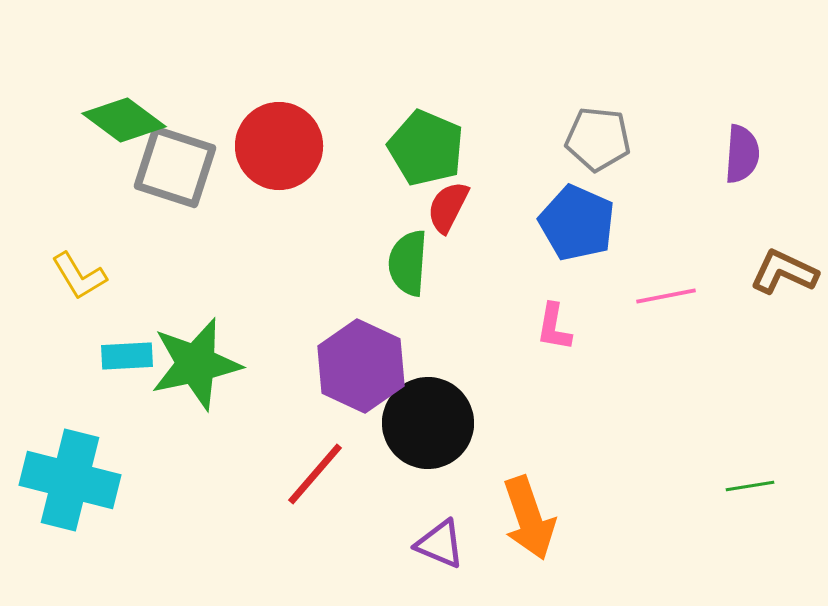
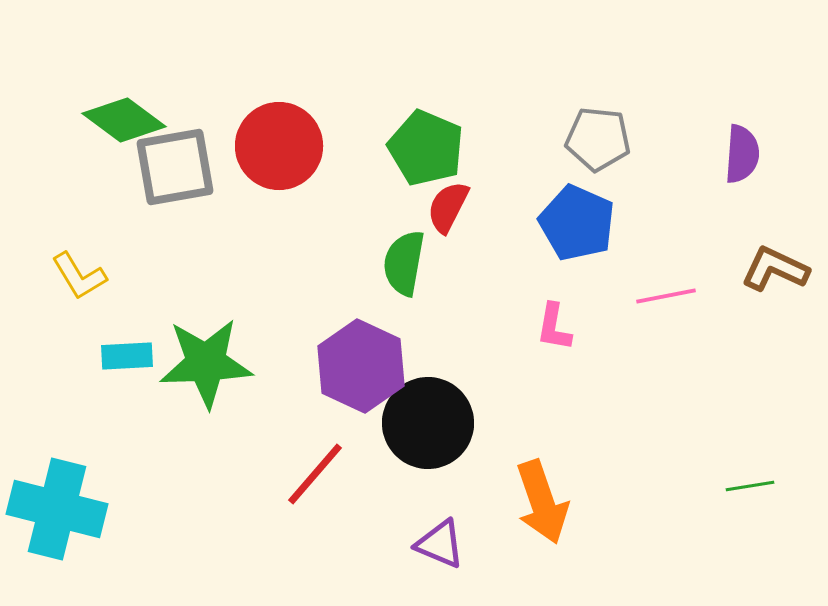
gray square: rotated 28 degrees counterclockwise
green semicircle: moved 4 px left; rotated 6 degrees clockwise
brown L-shape: moved 9 px left, 3 px up
green star: moved 10 px right, 1 px up; rotated 10 degrees clockwise
cyan cross: moved 13 px left, 29 px down
orange arrow: moved 13 px right, 16 px up
